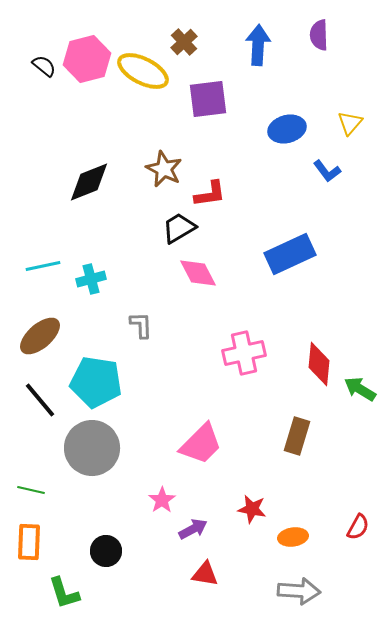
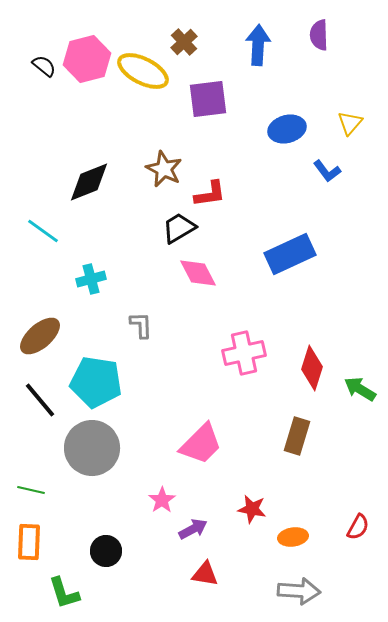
cyan line: moved 35 px up; rotated 48 degrees clockwise
red diamond: moved 7 px left, 4 px down; rotated 12 degrees clockwise
